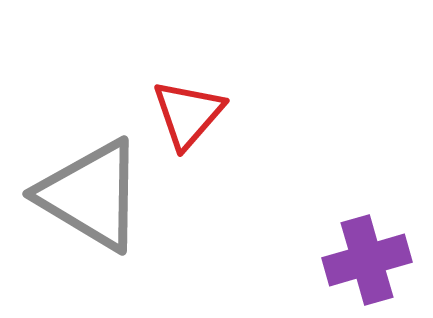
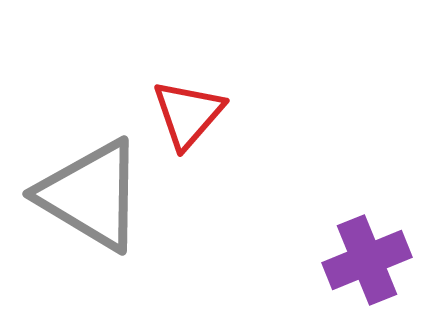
purple cross: rotated 6 degrees counterclockwise
